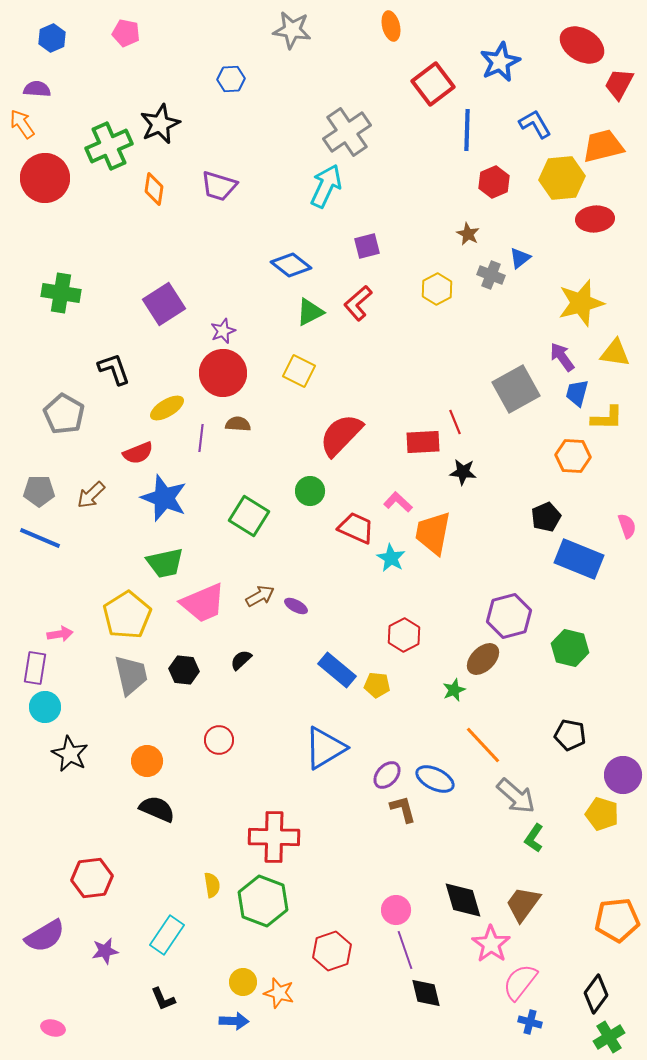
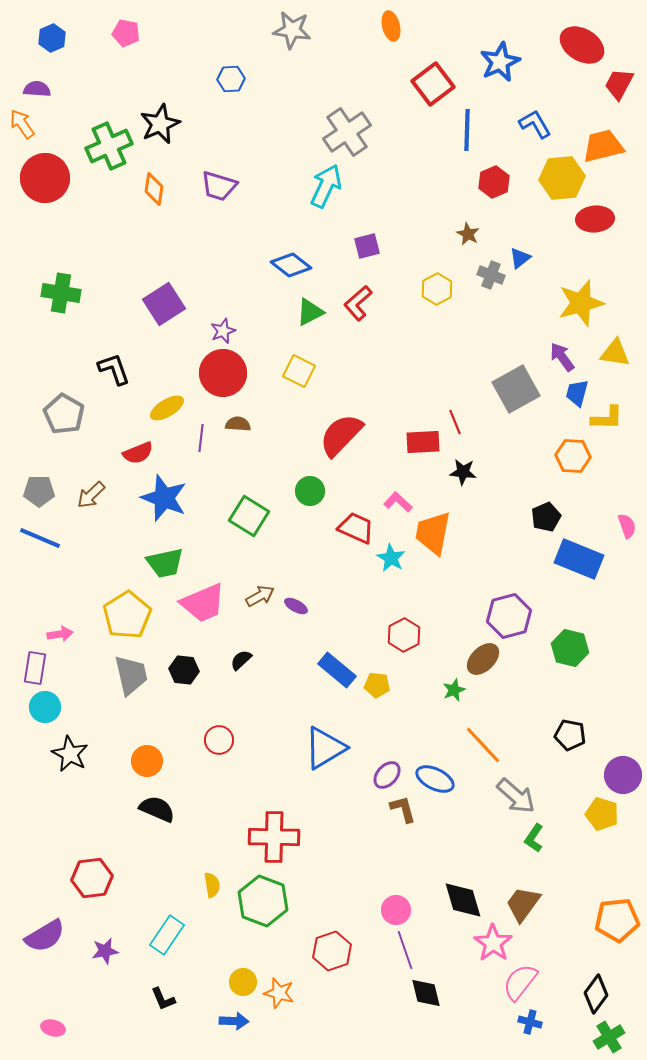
pink star at (491, 944): moved 2 px right, 1 px up
